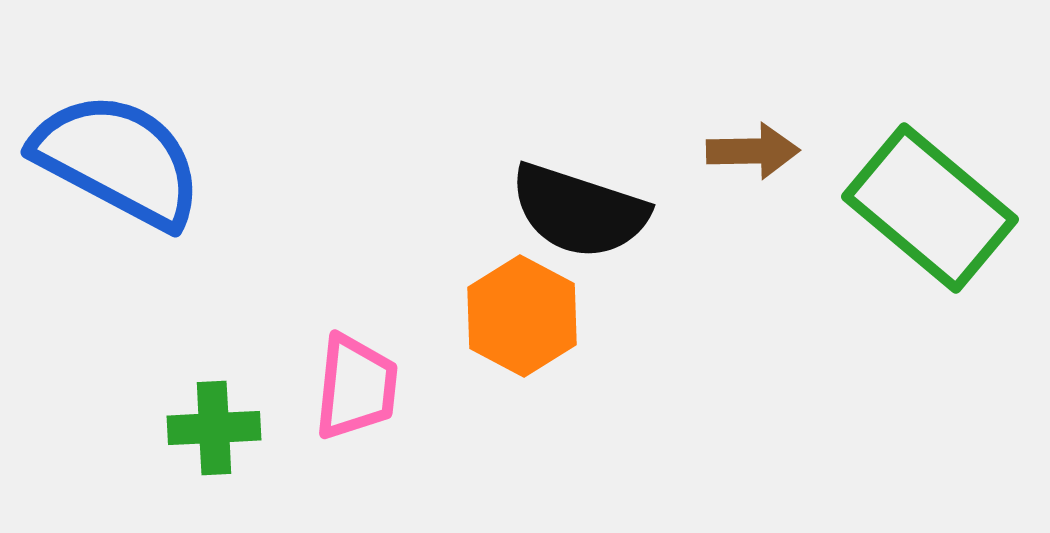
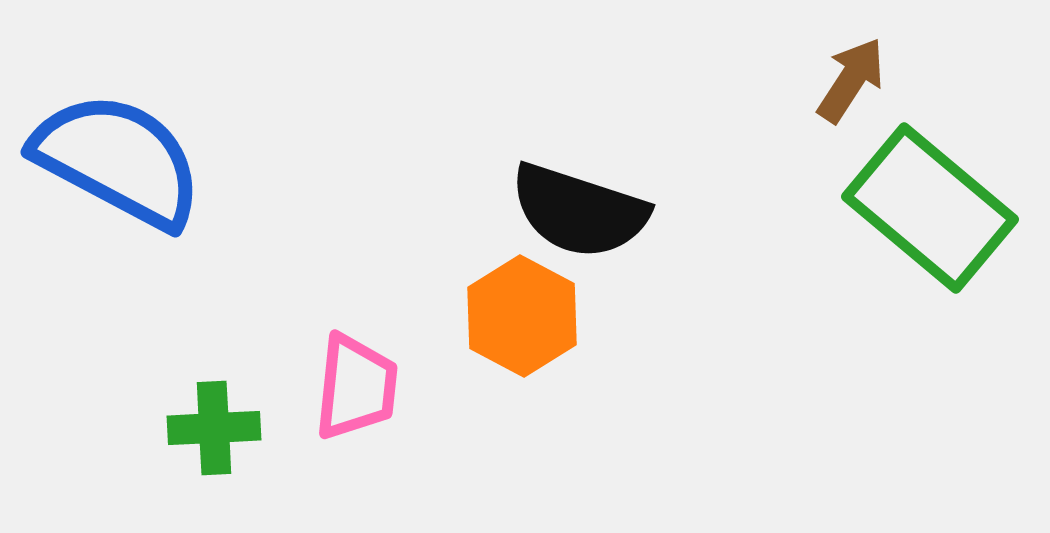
brown arrow: moved 98 px right, 71 px up; rotated 56 degrees counterclockwise
